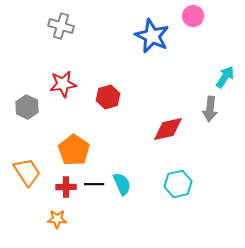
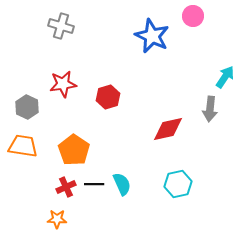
orange trapezoid: moved 4 px left, 26 px up; rotated 48 degrees counterclockwise
red cross: rotated 24 degrees counterclockwise
